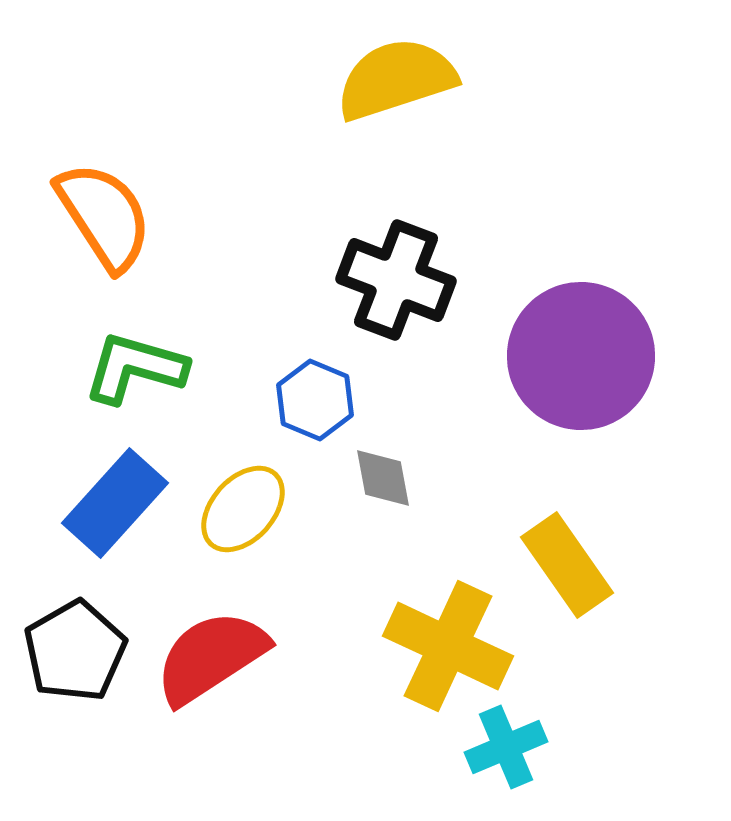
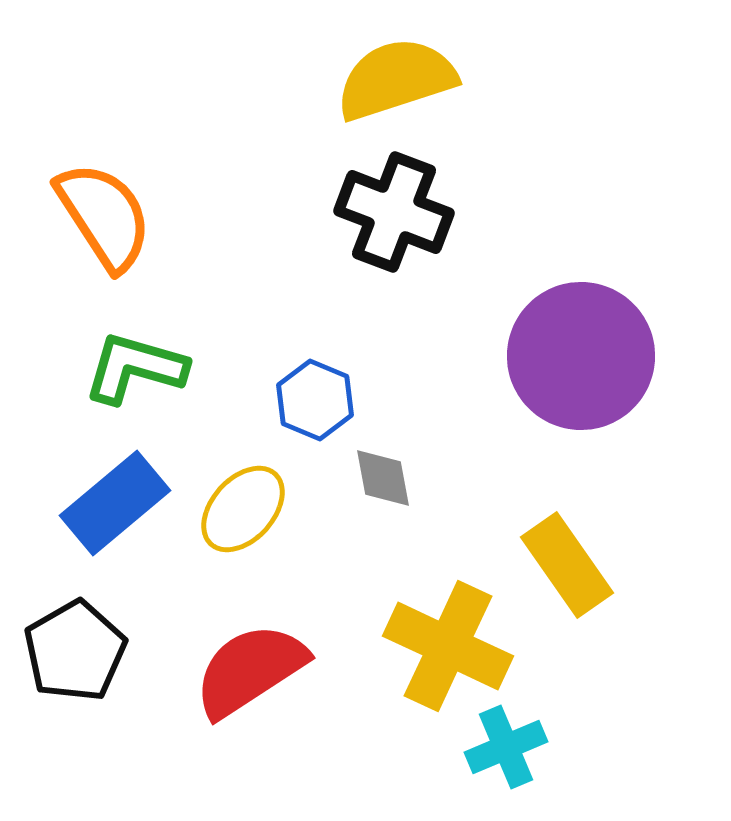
black cross: moved 2 px left, 68 px up
blue rectangle: rotated 8 degrees clockwise
red semicircle: moved 39 px right, 13 px down
